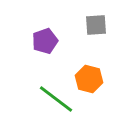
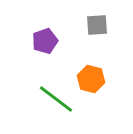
gray square: moved 1 px right
orange hexagon: moved 2 px right
